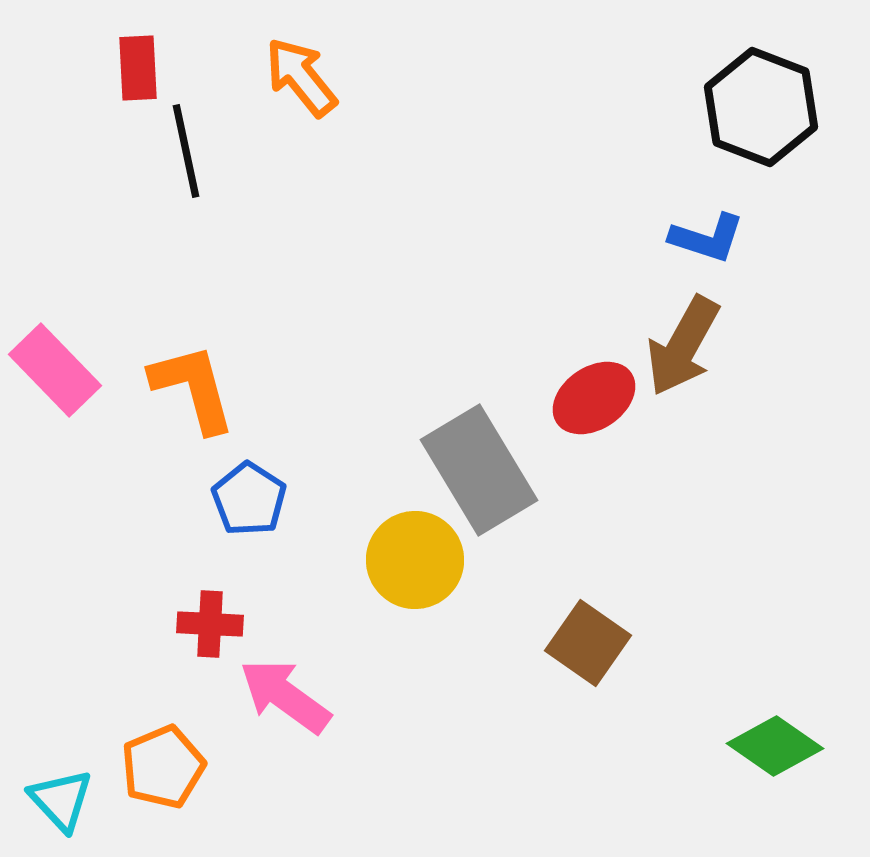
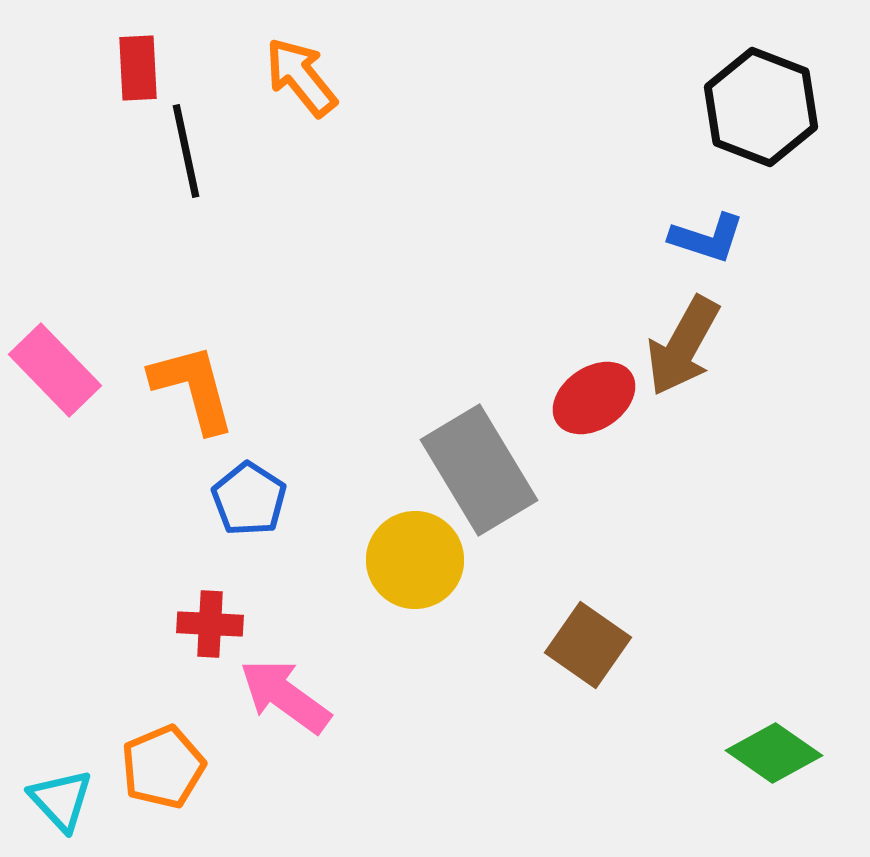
brown square: moved 2 px down
green diamond: moved 1 px left, 7 px down
